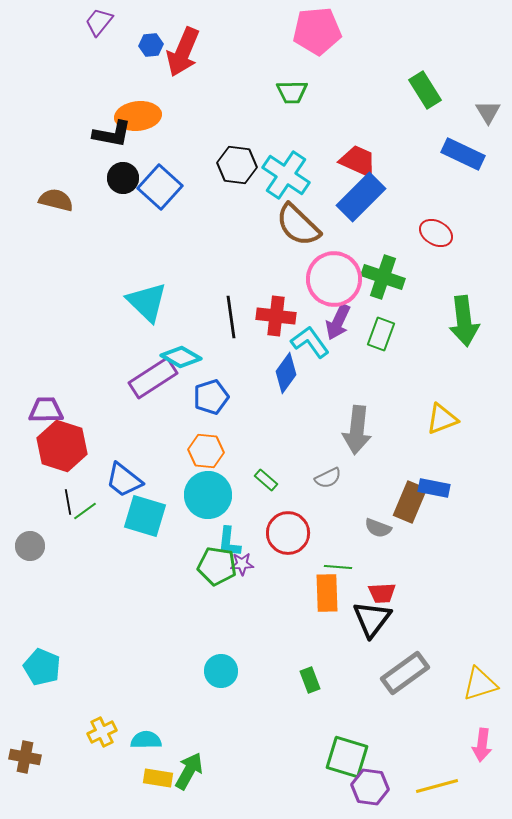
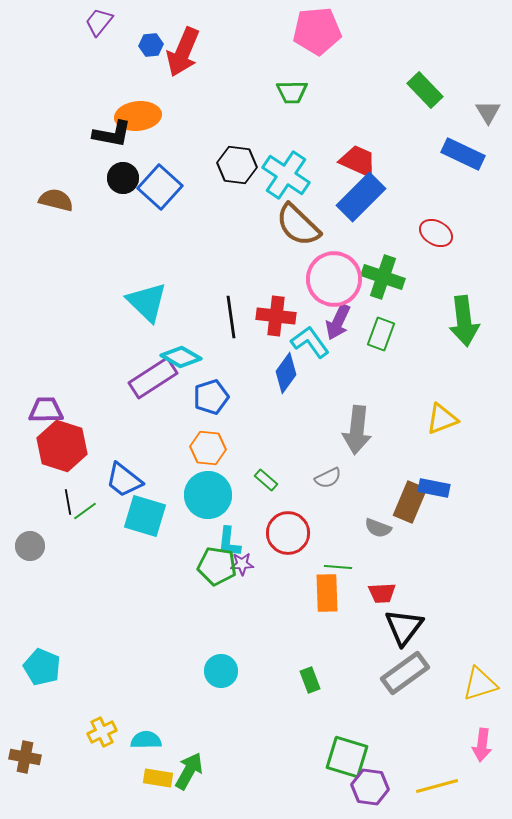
green rectangle at (425, 90): rotated 12 degrees counterclockwise
orange hexagon at (206, 451): moved 2 px right, 3 px up
black triangle at (372, 619): moved 32 px right, 8 px down
